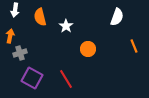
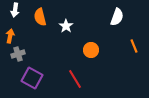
orange circle: moved 3 px right, 1 px down
gray cross: moved 2 px left, 1 px down
red line: moved 9 px right
